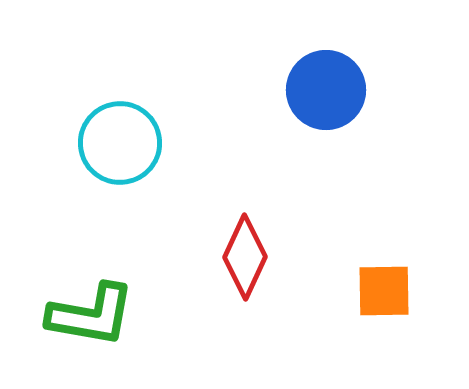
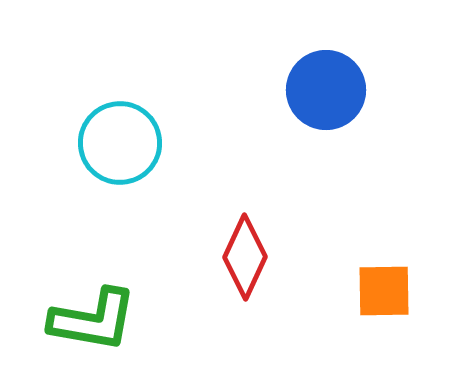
green L-shape: moved 2 px right, 5 px down
